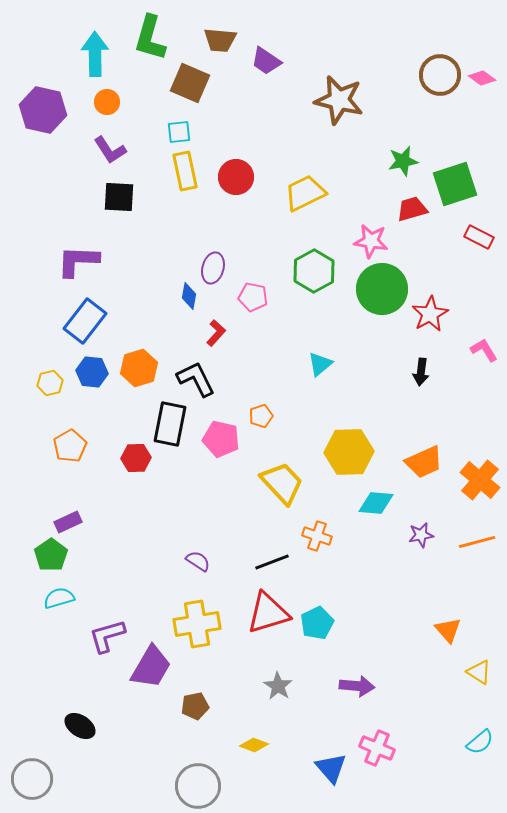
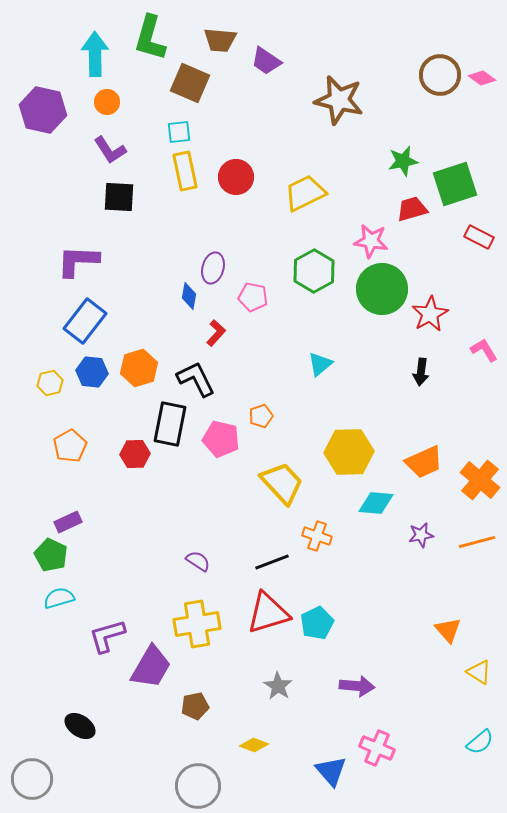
red hexagon at (136, 458): moved 1 px left, 4 px up
green pentagon at (51, 555): rotated 12 degrees counterclockwise
blue triangle at (331, 768): moved 3 px down
